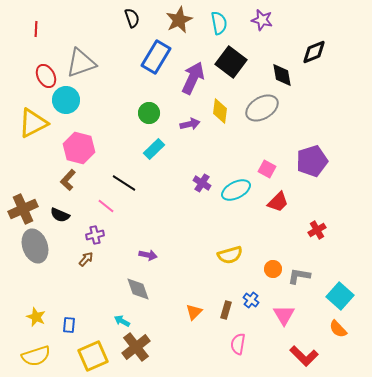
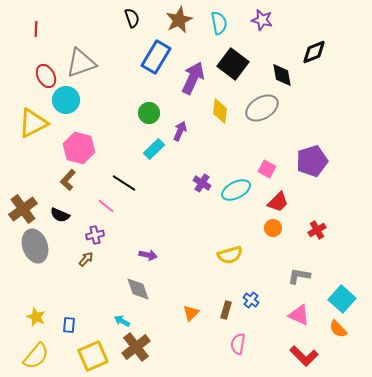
black square at (231, 62): moved 2 px right, 2 px down
purple arrow at (190, 124): moved 10 px left, 7 px down; rotated 54 degrees counterclockwise
brown cross at (23, 209): rotated 12 degrees counterclockwise
orange circle at (273, 269): moved 41 px up
cyan square at (340, 296): moved 2 px right, 3 px down
orange triangle at (194, 312): moved 3 px left, 1 px down
pink triangle at (284, 315): moved 15 px right; rotated 35 degrees counterclockwise
yellow semicircle at (36, 356): rotated 32 degrees counterclockwise
